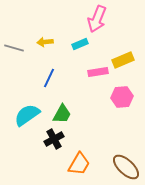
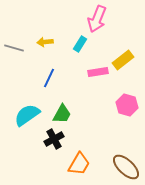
cyan rectangle: rotated 35 degrees counterclockwise
yellow rectangle: rotated 15 degrees counterclockwise
pink hexagon: moved 5 px right, 8 px down; rotated 20 degrees clockwise
